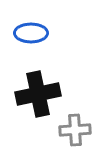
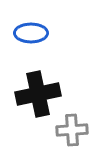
gray cross: moved 3 px left
